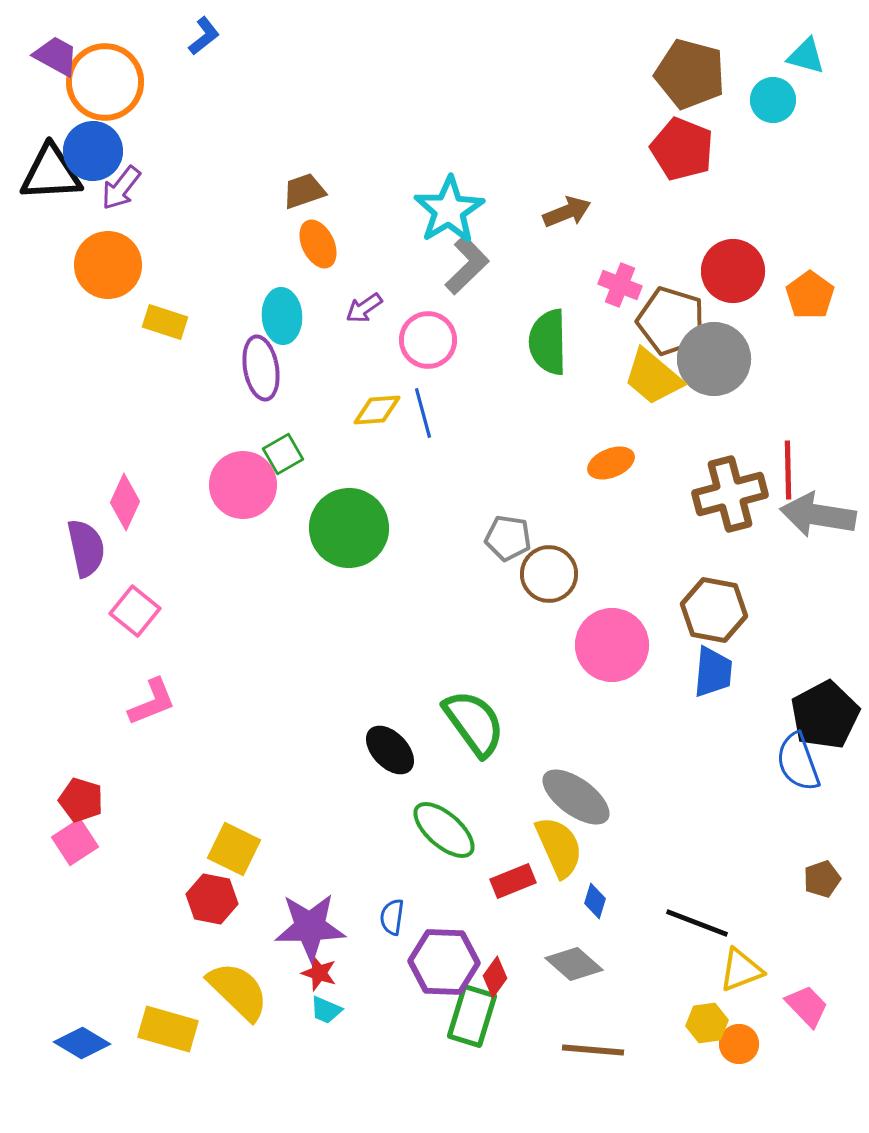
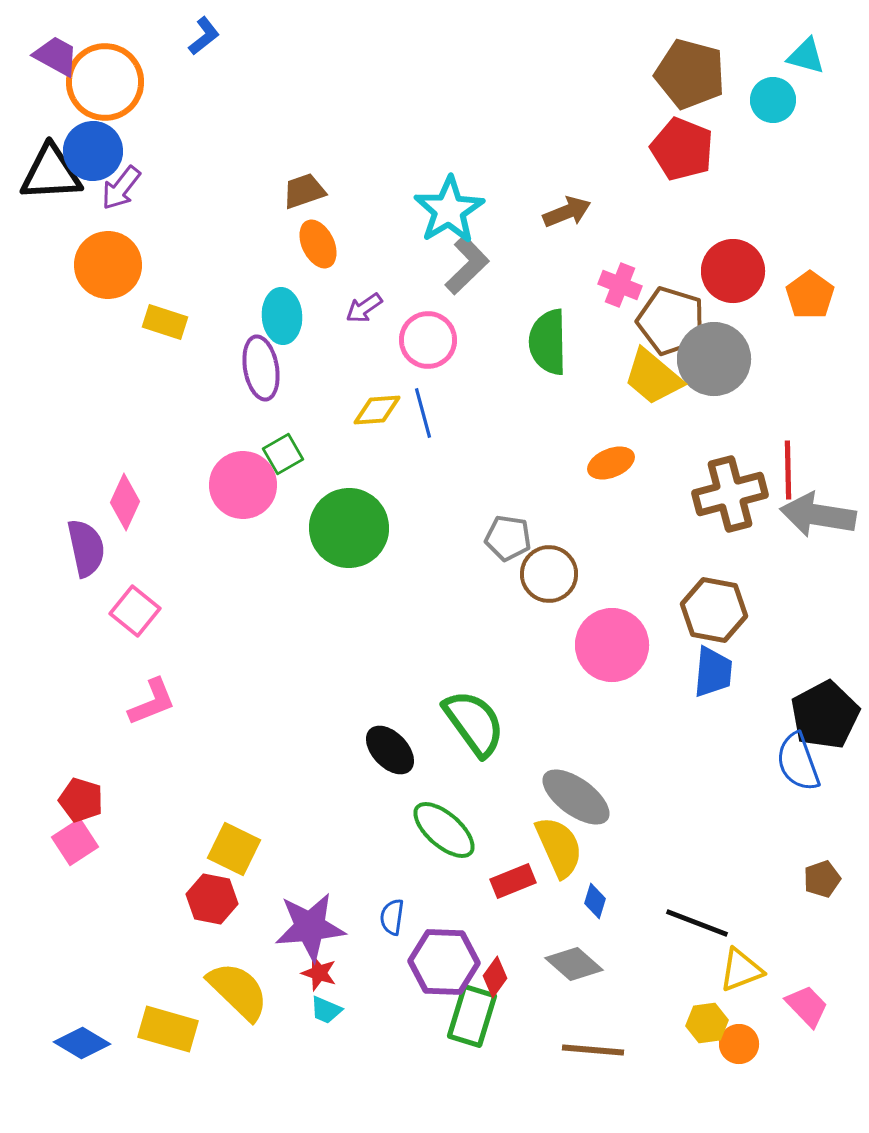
purple star at (310, 927): rotated 4 degrees counterclockwise
